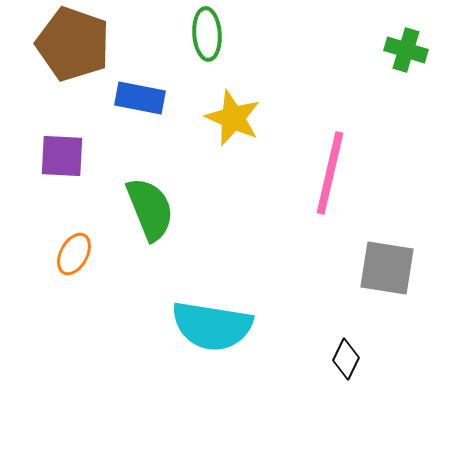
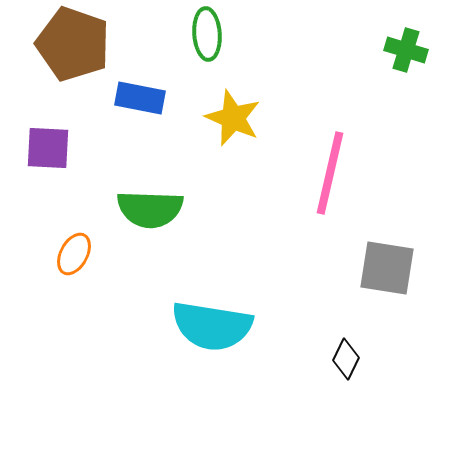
purple square: moved 14 px left, 8 px up
green semicircle: rotated 114 degrees clockwise
